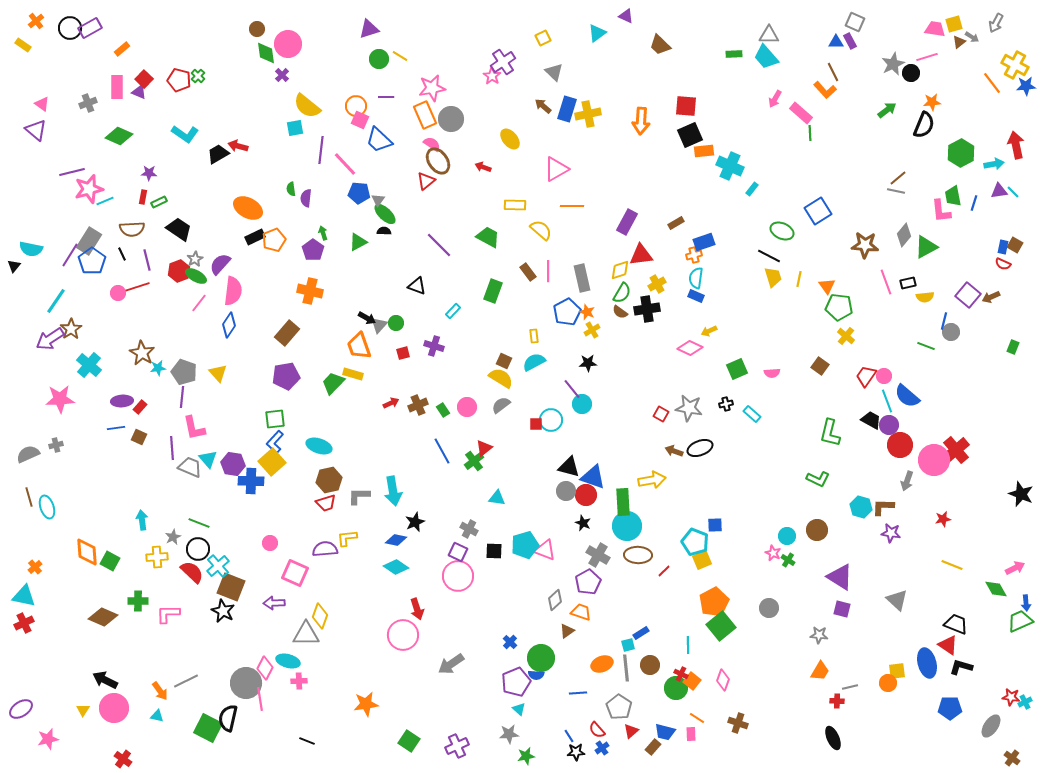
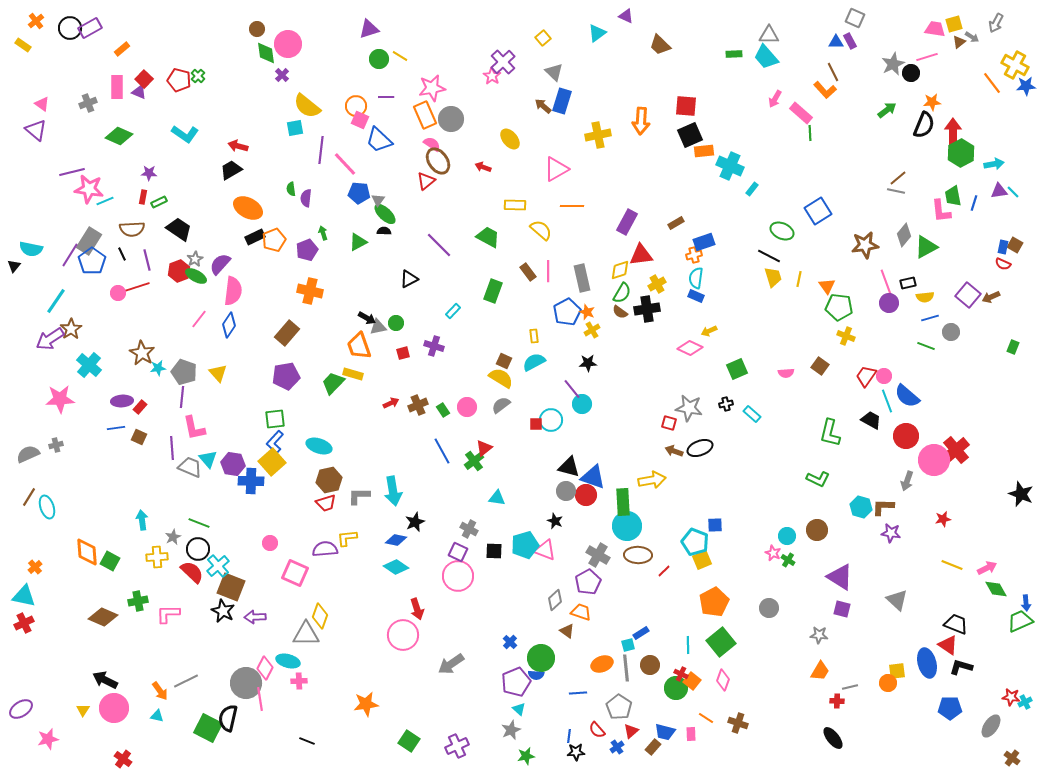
gray square at (855, 22): moved 4 px up
yellow square at (543, 38): rotated 14 degrees counterclockwise
purple cross at (503, 62): rotated 10 degrees counterclockwise
blue rectangle at (567, 109): moved 5 px left, 8 px up
yellow cross at (588, 114): moved 10 px right, 21 px down
red arrow at (1016, 145): moved 63 px left, 13 px up; rotated 12 degrees clockwise
black trapezoid at (218, 154): moved 13 px right, 16 px down
pink star at (89, 189): rotated 24 degrees clockwise
brown star at (865, 245): rotated 12 degrees counterclockwise
purple pentagon at (313, 250): moved 6 px left; rotated 15 degrees clockwise
black triangle at (417, 286): moved 8 px left, 7 px up; rotated 48 degrees counterclockwise
pink line at (199, 303): moved 16 px down
blue line at (944, 321): moved 14 px left, 3 px up; rotated 60 degrees clockwise
gray triangle at (379, 325): moved 1 px left, 2 px down; rotated 36 degrees clockwise
yellow cross at (846, 336): rotated 18 degrees counterclockwise
pink semicircle at (772, 373): moved 14 px right
red square at (661, 414): moved 8 px right, 9 px down; rotated 14 degrees counterclockwise
purple circle at (889, 425): moved 122 px up
red circle at (900, 445): moved 6 px right, 9 px up
brown line at (29, 497): rotated 48 degrees clockwise
black star at (583, 523): moved 28 px left, 2 px up
pink arrow at (1015, 568): moved 28 px left
green cross at (138, 601): rotated 12 degrees counterclockwise
purple arrow at (274, 603): moved 19 px left, 14 px down
green square at (721, 626): moved 16 px down
brown triangle at (567, 631): rotated 49 degrees counterclockwise
orange line at (697, 718): moved 9 px right
gray star at (509, 734): moved 2 px right, 4 px up; rotated 18 degrees counterclockwise
blue line at (569, 736): rotated 40 degrees clockwise
black ellipse at (833, 738): rotated 15 degrees counterclockwise
blue cross at (602, 748): moved 15 px right, 1 px up
